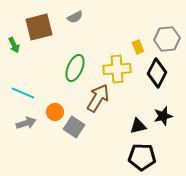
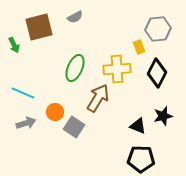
gray hexagon: moved 9 px left, 10 px up
yellow rectangle: moved 1 px right
black triangle: rotated 36 degrees clockwise
black pentagon: moved 1 px left, 2 px down
